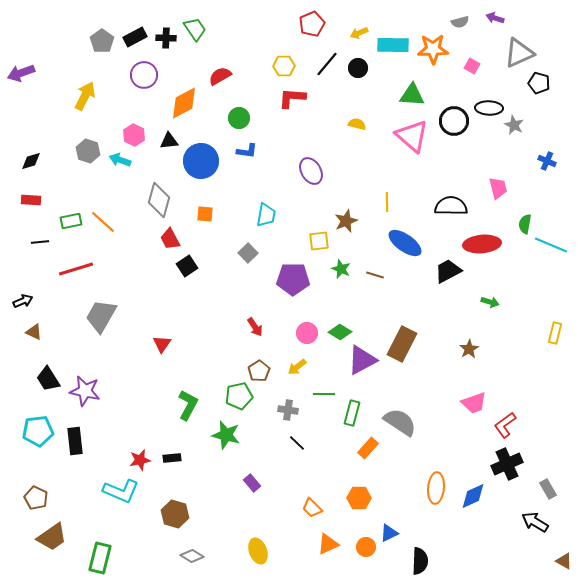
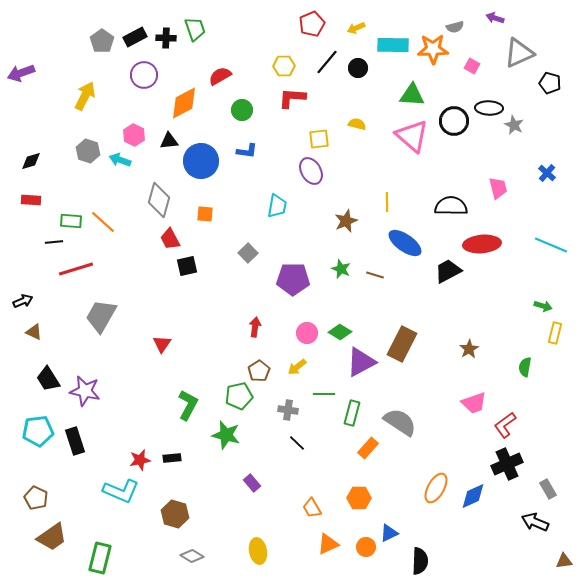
gray semicircle at (460, 22): moved 5 px left, 5 px down
green trapezoid at (195, 29): rotated 15 degrees clockwise
yellow arrow at (359, 33): moved 3 px left, 5 px up
black line at (327, 64): moved 2 px up
black pentagon at (539, 83): moved 11 px right
green circle at (239, 118): moved 3 px right, 8 px up
blue cross at (547, 161): moved 12 px down; rotated 18 degrees clockwise
cyan trapezoid at (266, 215): moved 11 px right, 9 px up
green rectangle at (71, 221): rotated 15 degrees clockwise
green semicircle at (525, 224): moved 143 px down
yellow square at (319, 241): moved 102 px up
black line at (40, 242): moved 14 px right
black square at (187, 266): rotated 20 degrees clockwise
green arrow at (490, 302): moved 53 px right, 4 px down
red arrow at (255, 327): rotated 138 degrees counterclockwise
purple triangle at (362, 360): moved 1 px left, 2 px down
black rectangle at (75, 441): rotated 12 degrees counterclockwise
orange ellipse at (436, 488): rotated 24 degrees clockwise
orange trapezoid at (312, 508): rotated 15 degrees clockwise
black arrow at (535, 522): rotated 8 degrees counterclockwise
yellow ellipse at (258, 551): rotated 10 degrees clockwise
brown triangle at (564, 561): rotated 36 degrees counterclockwise
